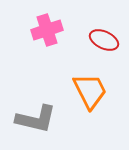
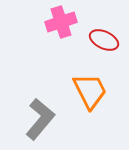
pink cross: moved 14 px right, 8 px up
gray L-shape: moved 4 px right; rotated 63 degrees counterclockwise
